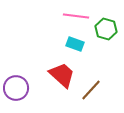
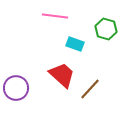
pink line: moved 21 px left
brown line: moved 1 px left, 1 px up
